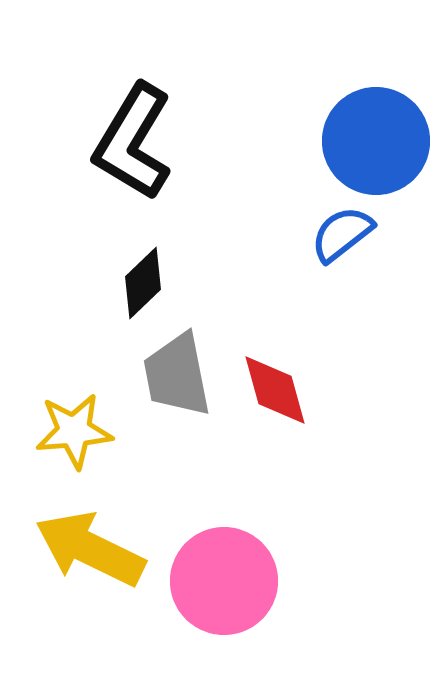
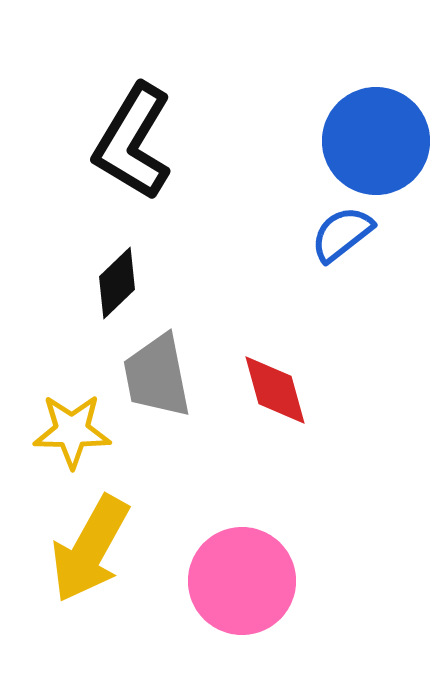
black diamond: moved 26 px left
gray trapezoid: moved 20 px left, 1 px down
yellow star: moved 2 px left; rotated 6 degrees clockwise
yellow arrow: rotated 87 degrees counterclockwise
pink circle: moved 18 px right
